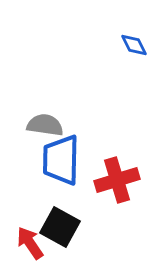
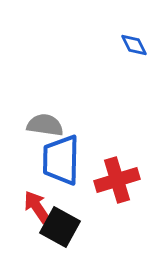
red arrow: moved 7 px right, 36 px up
